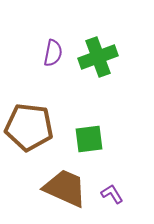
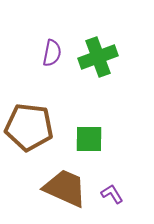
purple semicircle: moved 1 px left
green square: rotated 8 degrees clockwise
